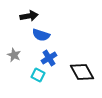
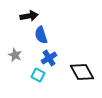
blue semicircle: rotated 54 degrees clockwise
gray star: moved 1 px right
